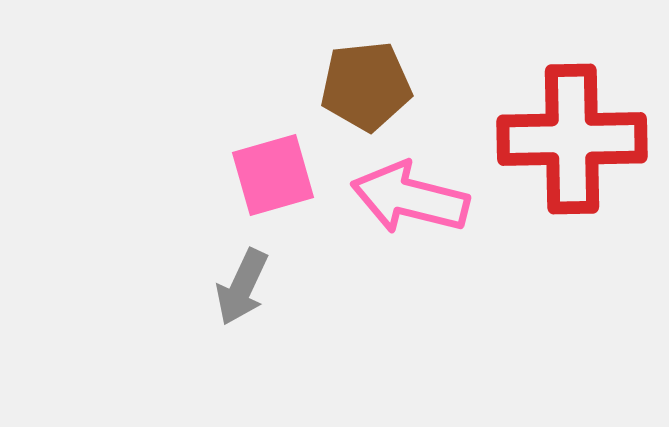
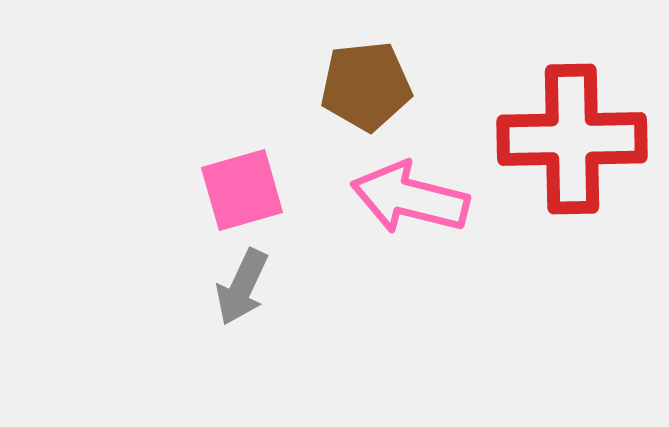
pink square: moved 31 px left, 15 px down
